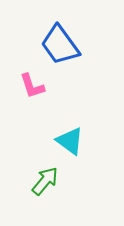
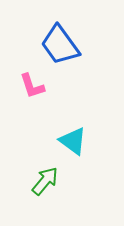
cyan triangle: moved 3 px right
